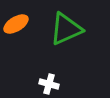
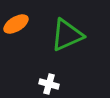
green triangle: moved 1 px right, 6 px down
